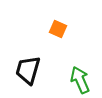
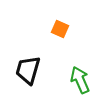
orange square: moved 2 px right
